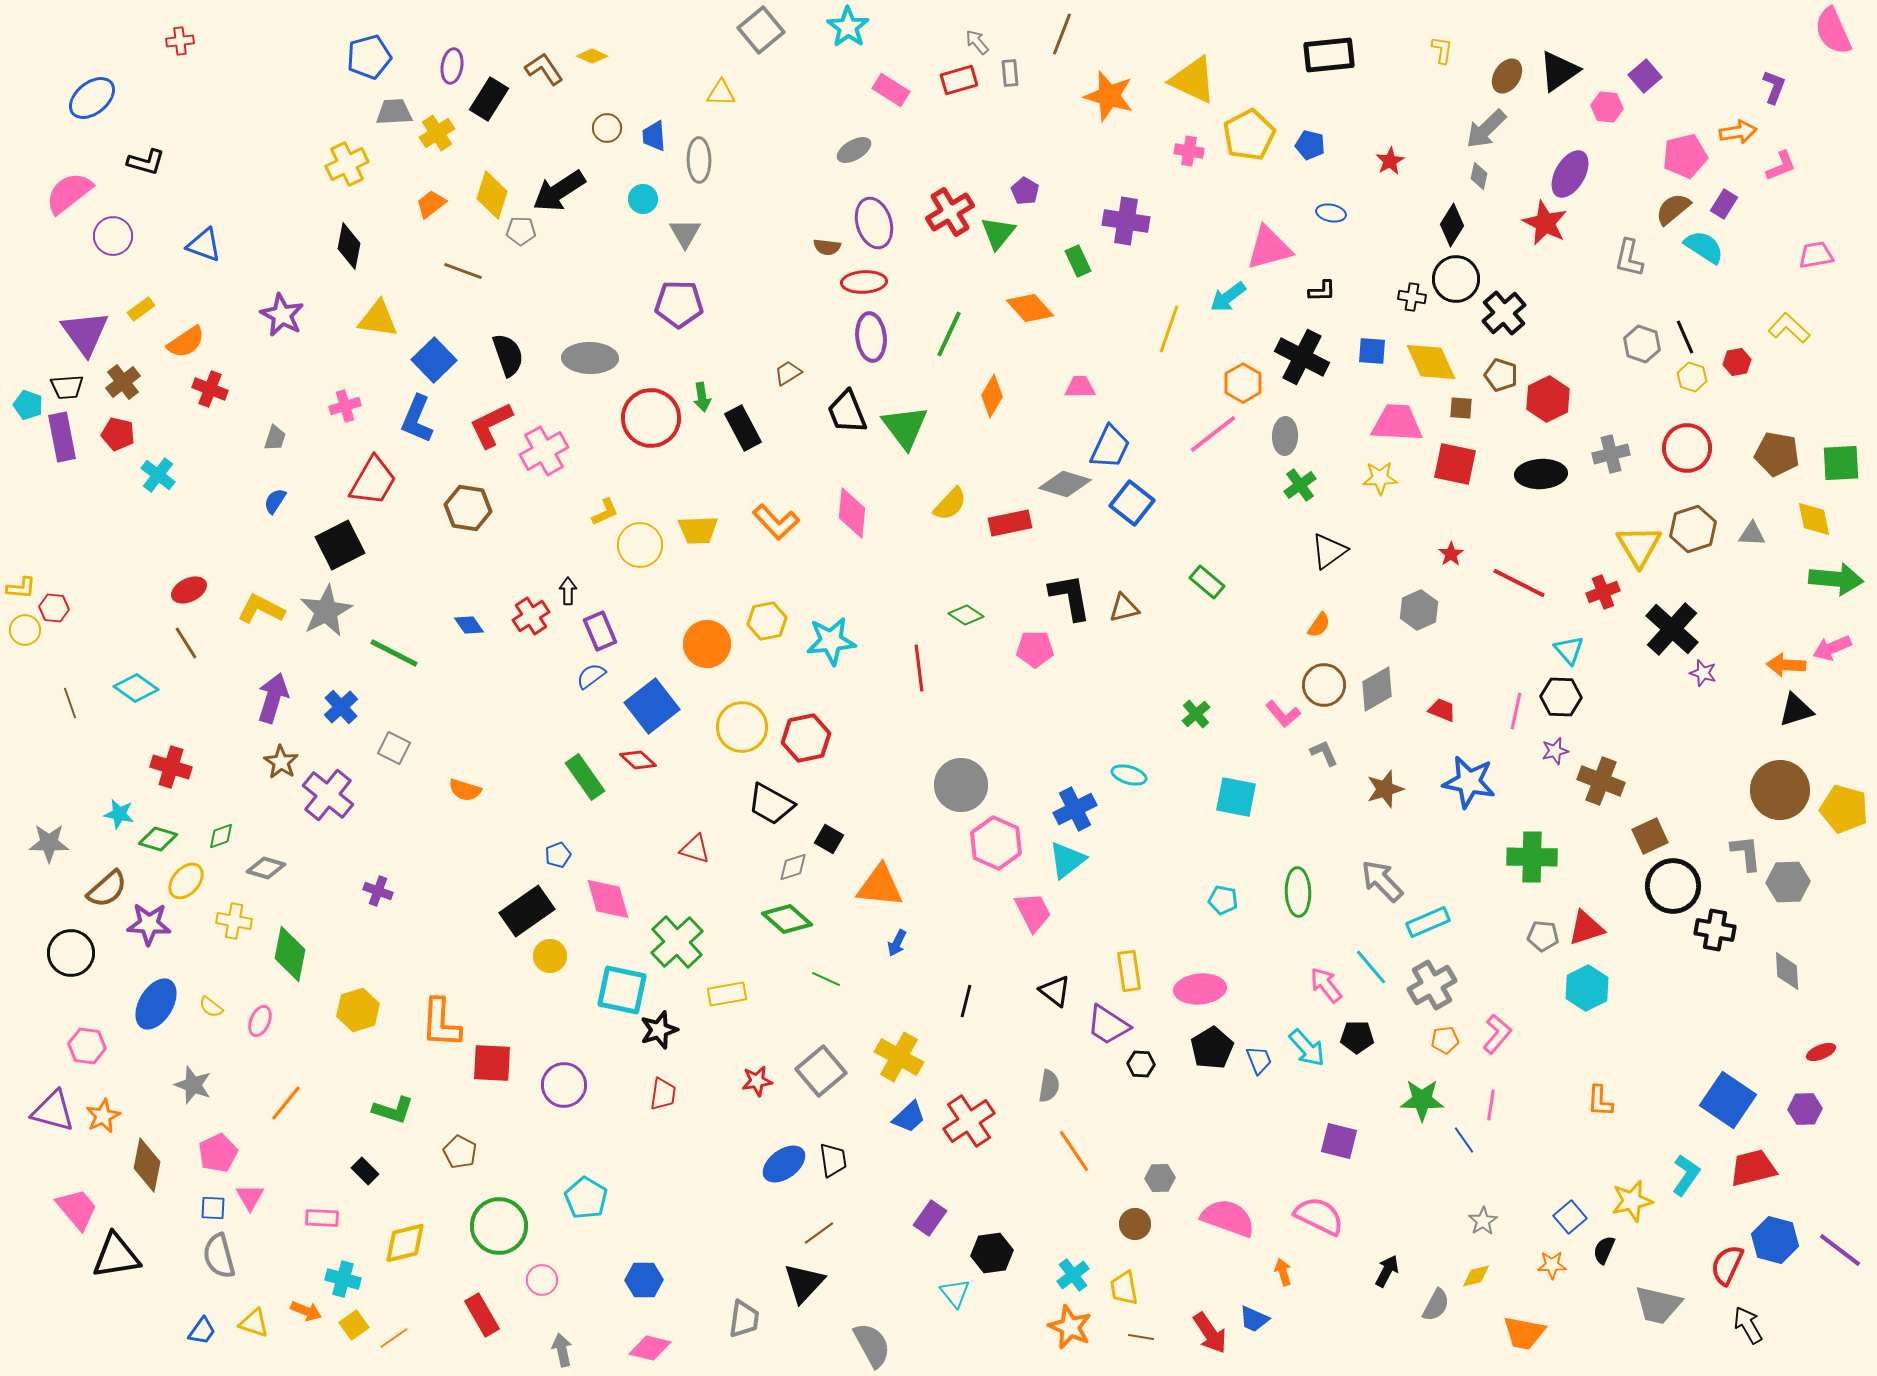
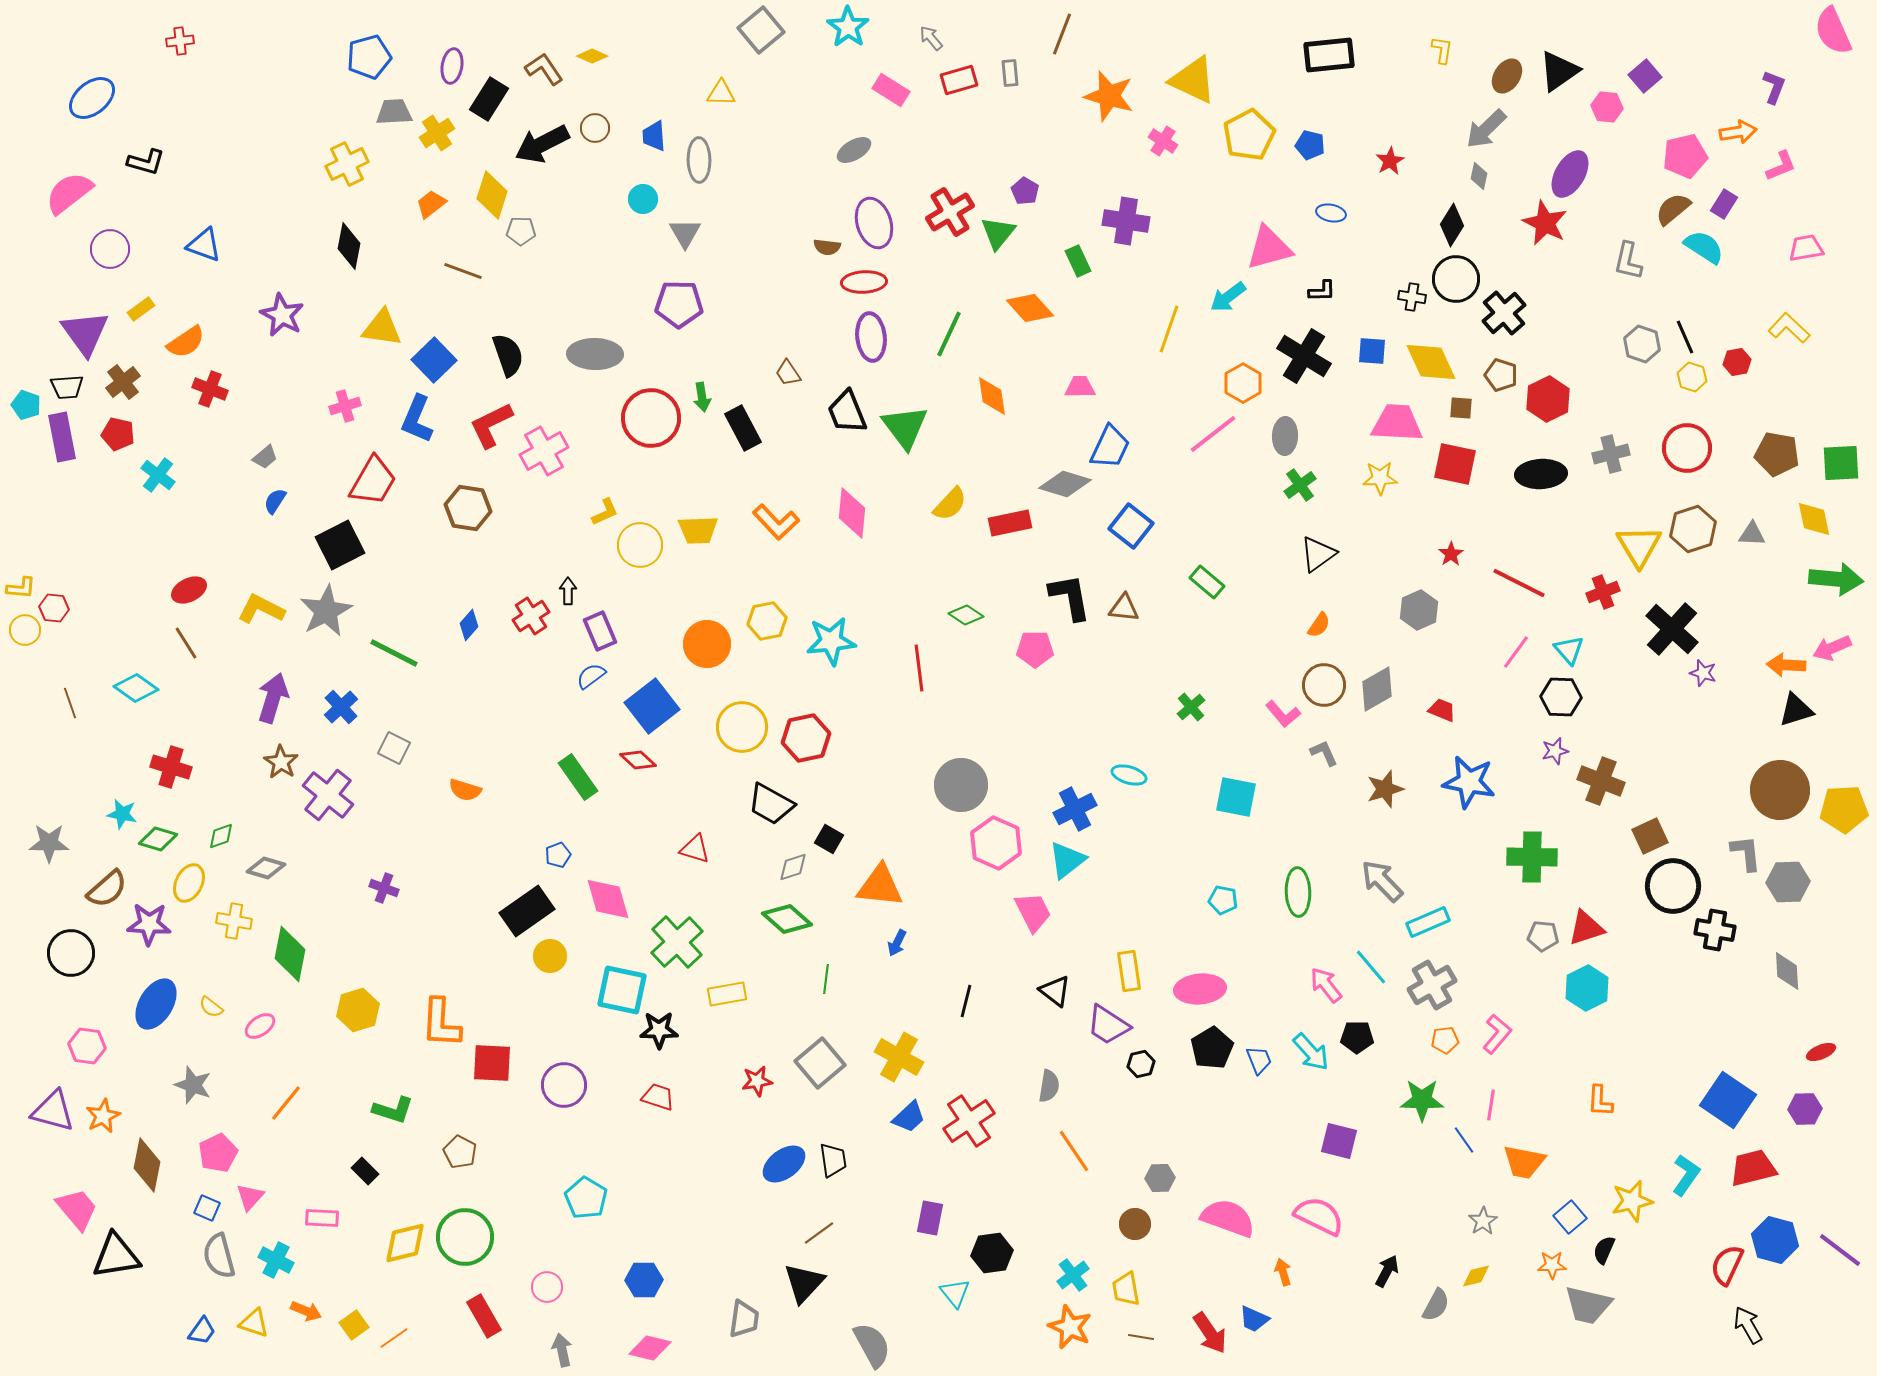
gray arrow at (977, 42): moved 46 px left, 4 px up
brown circle at (607, 128): moved 12 px left
pink cross at (1189, 151): moved 26 px left, 10 px up; rotated 24 degrees clockwise
black arrow at (559, 191): moved 17 px left, 47 px up; rotated 6 degrees clockwise
purple circle at (113, 236): moved 3 px left, 13 px down
pink trapezoid at (1816, 255): moved 10 px left, 7 px up
gray L-shape at (1629, 258): moved 1 px left, 3 px down
yellow triangle at (378, 319): moved 4 px right, 9 px down
black cross at (1302, 357): moved 2 px right, 1 px up; rotated 4 degrees clockwise
gray ellipse at (590, 358): moved 5 px right, 4 px up
brown trapezoid at (788, 373): rotated 92 degrees counterclockwise
orange diamond at (992, 396): rotated 39 degrees counterclockwise
cyan pentagon at (28, 405): moved 2 px left
gray trapezoid at (275, 438): moved 10 px left, 19 px down; rotated 32 degrees clockwise
blue square at (1132, 503): moved 1 px left, 23 px down
black triangle at (1329, 551): moved 11 px left, 3 px down
brown triangle at (1124, 608): rotated 20 degrees clockwise
blue diamond at (469, 625): rotated 76 degrees clockwise
pink line at (1516, 711): moved 59 px up; rotated 24 degrees clockwise
green cross at (1196, 714): moved 5 px left, 7 px up
green rectangle at (585, 777): moved 7 px left
yellow pentagon at (1844, 809): rotated 18 degrees counterclockwise
cyan star at (119, 814): moved 3 px right
yellow ellipse at (186, 881): moved 3 px right, 2 px down; rotated 15 degrees counterclockwise
purple cross at (378, 891): moved 6 px right, 3 px up
green line at (826, 979): rotated 72 degrees clockwise
pink ellipse at (260, 1021): moved 5 px down; rotated 32 degrees clockwise
black star at (659, 1030): rotated 18 degrees clockwise
cyan arrow at (1307, 1048): moved 4 px right, 4 px down
black hexagon at (1141, 1064): rotated 16 degrees counterclockwise
gray square at (821, 1071): moved 1 px left, 8 px up
red trapezoid at (663, 1094): moved 5 px left, 3 px down; rotated 80 degrees counterclockwise
pink triangle at (250, 1197): rotated 12 degrees clockwise
blue square at (213, 1208): moved 6 px left; rotated 20 degrees clockwise
purple rectangle at (930, 1218): rotated 24 degrees counterclockwise
green circle at (499, 1226): moved 34 px left, 11 px down
cyan cross at (343, 1279): moved 67 px left, 19 px up; rotated 12 degrees clockwise
pink circle at (542, 1280): moved 5 px right, 7 px down
yellow trapezoid at (1124, 1288): moved 2 px right, 1 px down
gray trapezoid at (1658, 1305): moved 70 px left
red rectangle at (482, 1315): moved 2 px right, 1 px down
orange trapezoid at (1524, 1333): moved 171 px up
